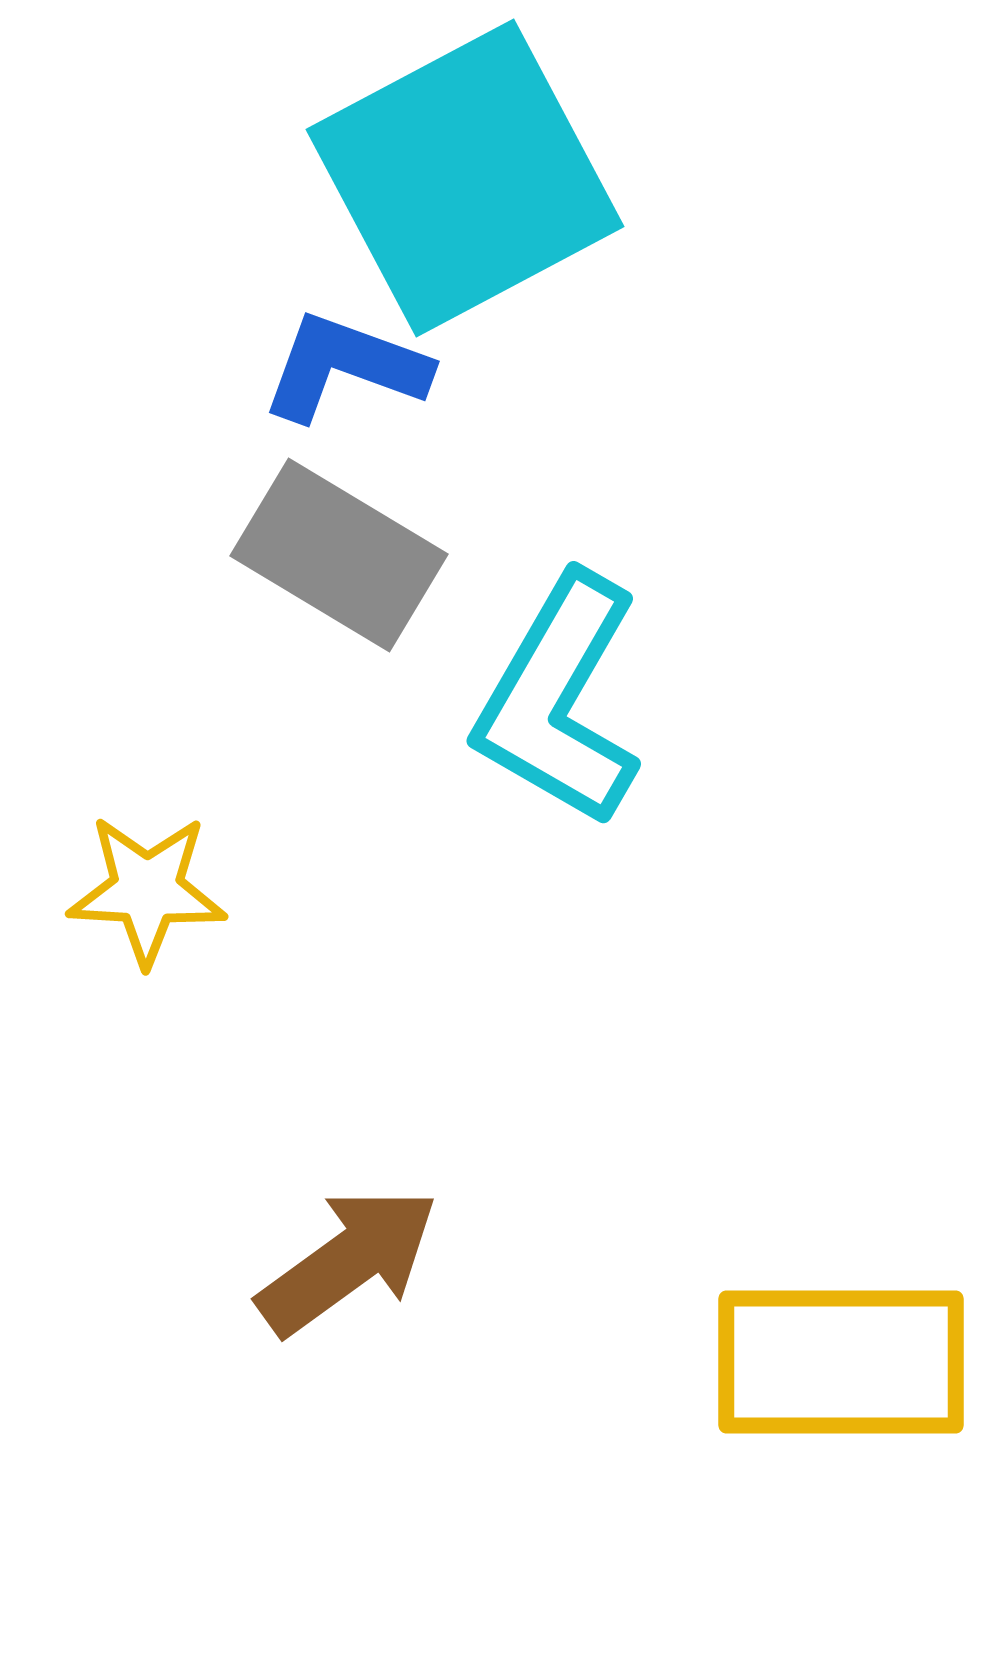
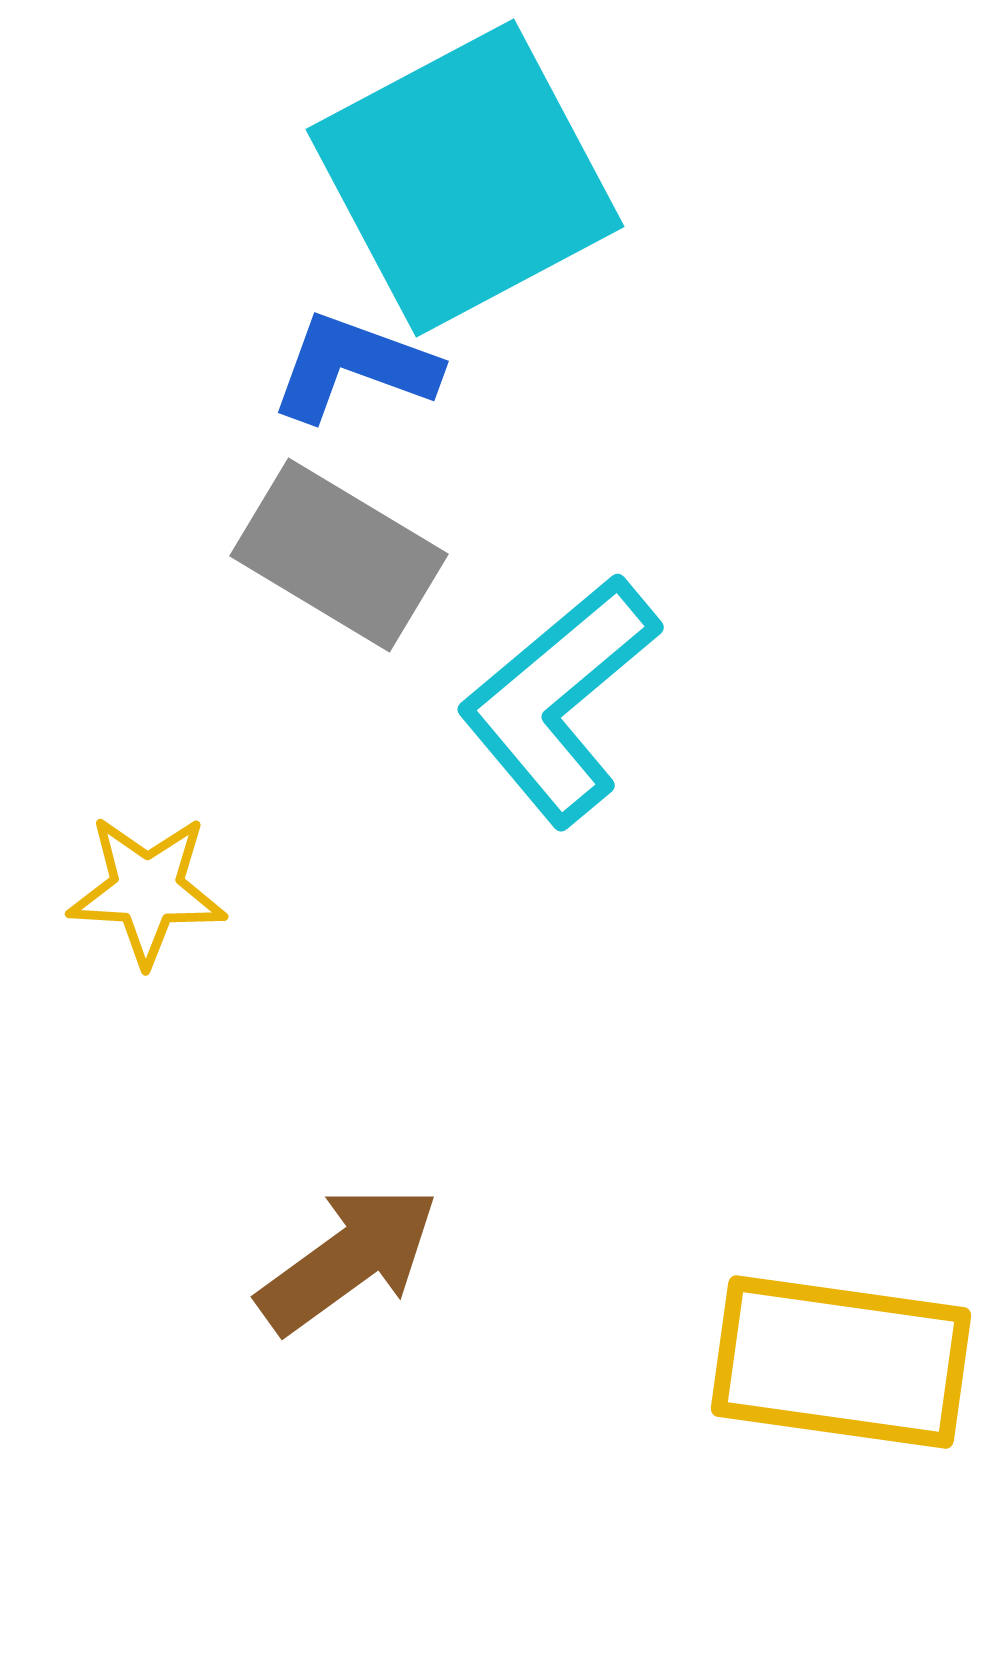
blue L-shape: moved 9 px right
cyan L-shape: rotated 20 degrees clockwise
brown arrow: moved 2 px up
yellow rectangle: rotated 8 degrees clockwise
